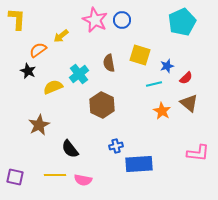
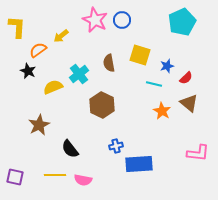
yellow L-shape: moved 8 px down
cyan line: rotated 28 degrees clockwise
